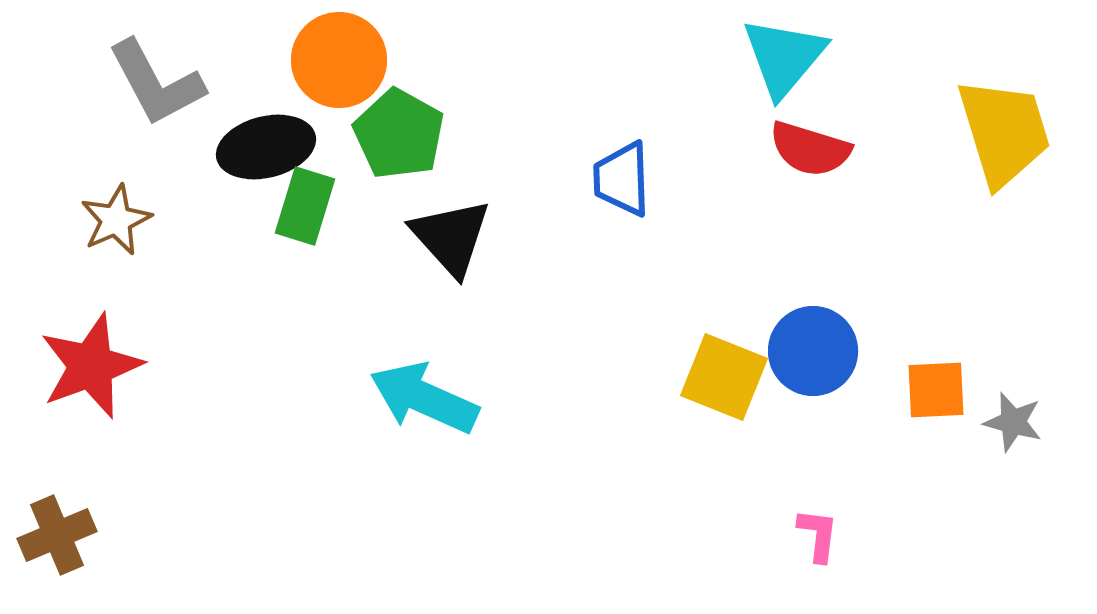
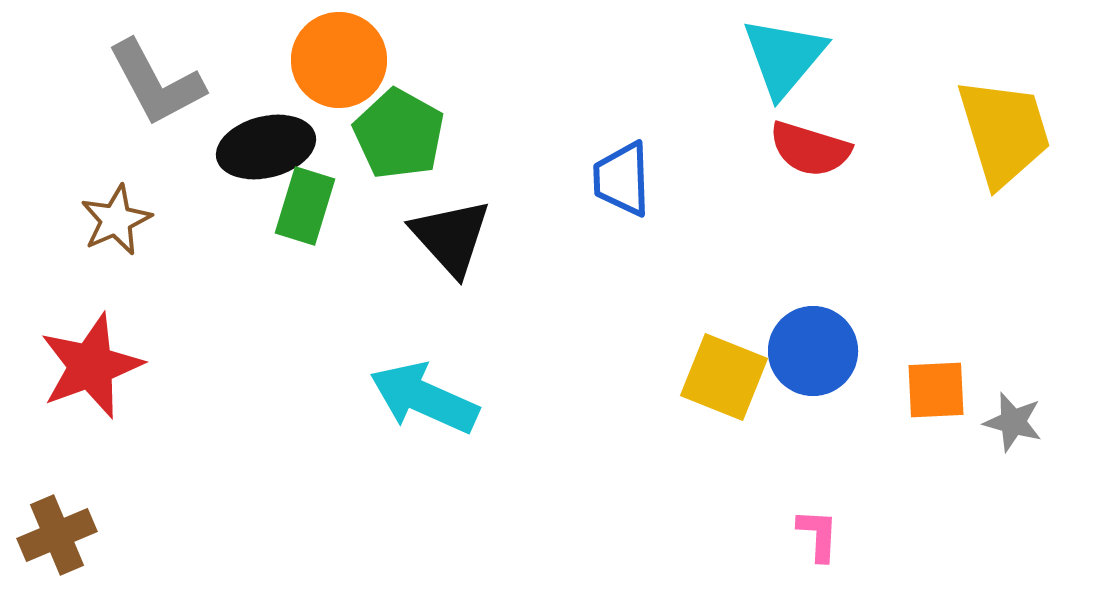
pink L-shape: rotated 4 degrees counterclockwise
